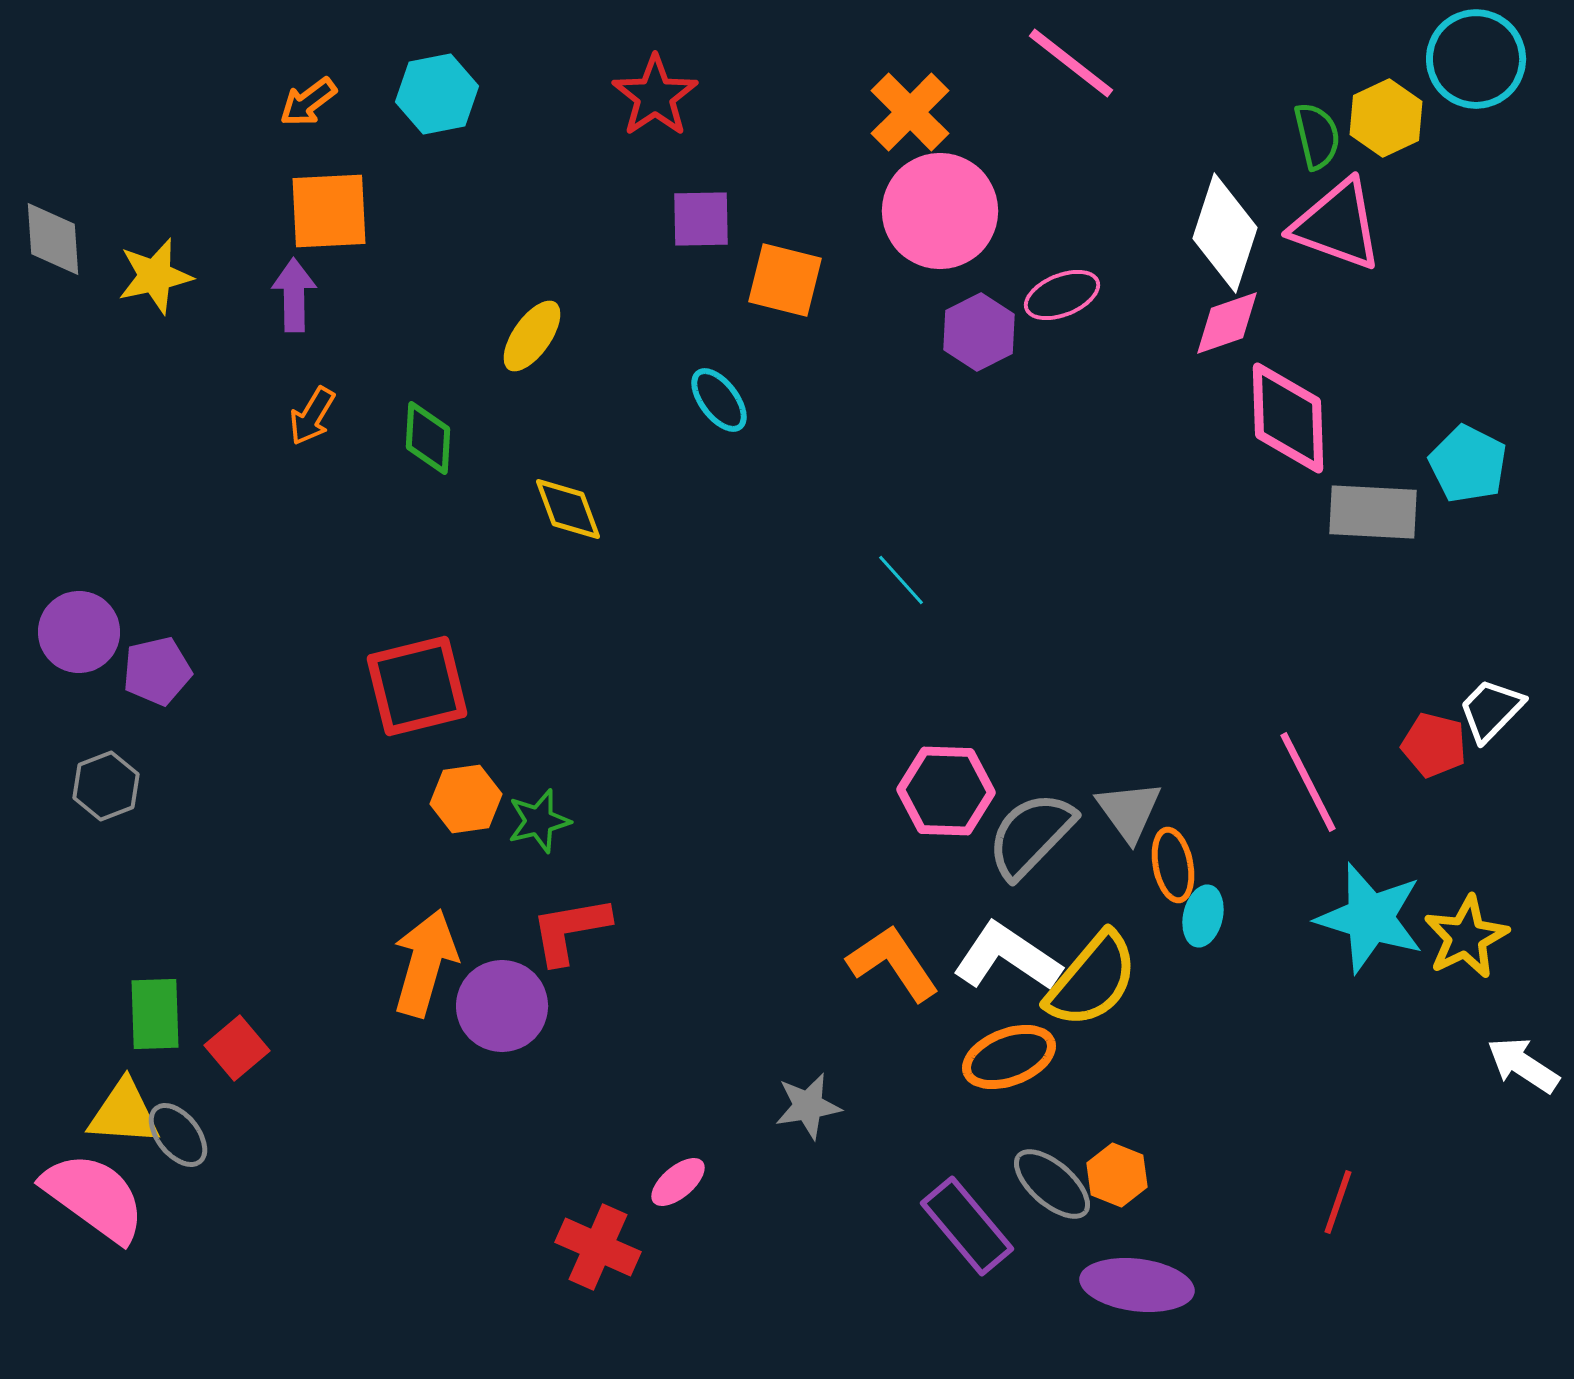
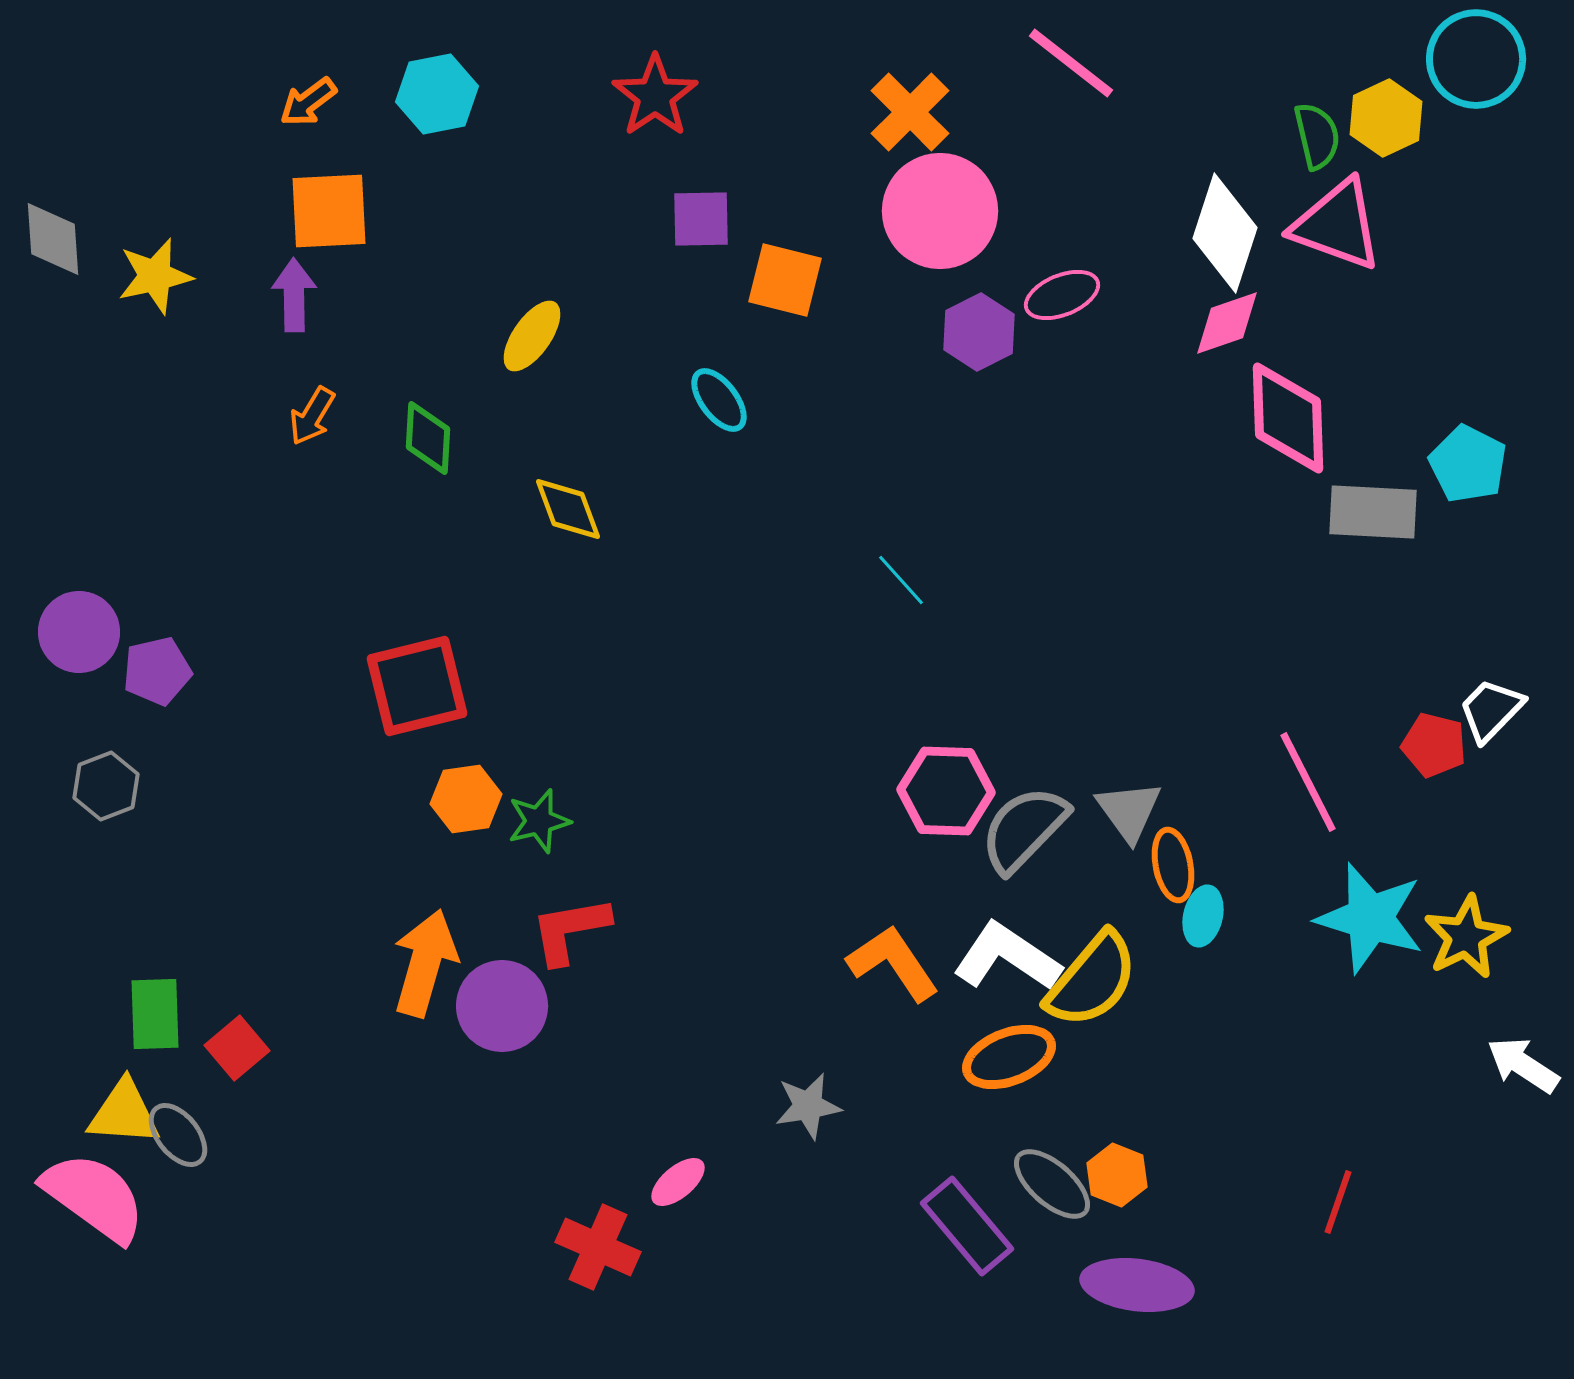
gray semicircle at (1031, 835): moved 7 px left, 6 px up
